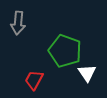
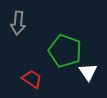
white triangle: moved 1 px right, 1 px up
red trapezoid: moved 2 px left, 1 px up; rotated 95 degrees clockwise
